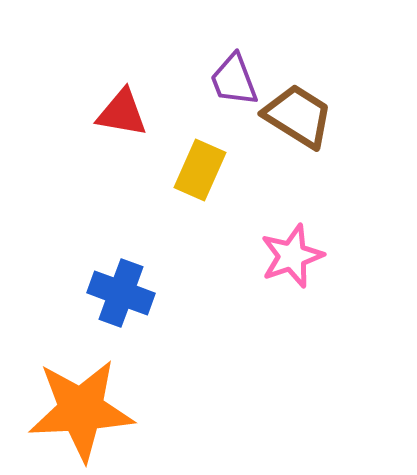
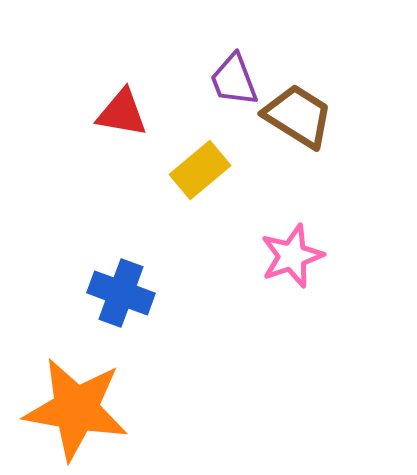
yellow rectangle: rotated 26 degrees clockwise
orange star: moved 5 px left, 1 px up; rotated 13 degrees clockwise
